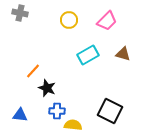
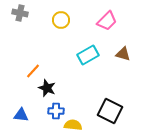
yellow circle: moved 8 px left
blue cross: moved 1 px left
blue triangle: moved 1 px right
